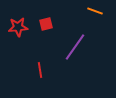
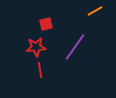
orange line: rotated 49 degrees counterclockwise
red star: moved 18 px right, 20 px down
